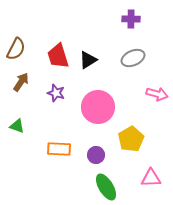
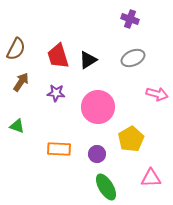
purple cross: moved 1 px left; rotated 18 degrees clockwise
purple star: rotated 12 degrees counterclockwise
purple circle: moved 1 px right, 1 px up
